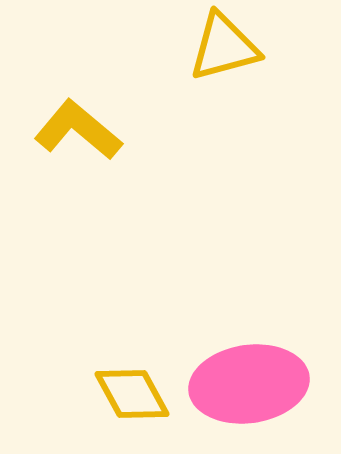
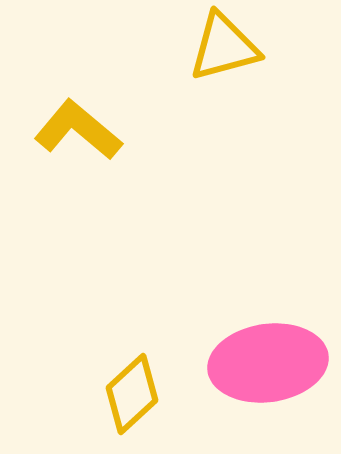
pink ellipse: moved 19 px right, 21 px up
yellow diamond: rotated 76 degrees clockwise
